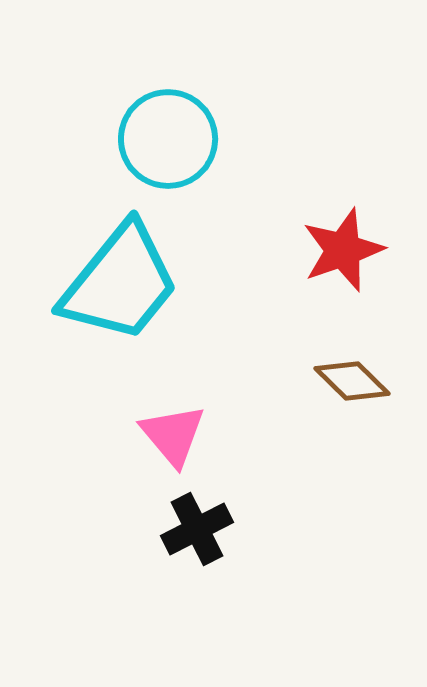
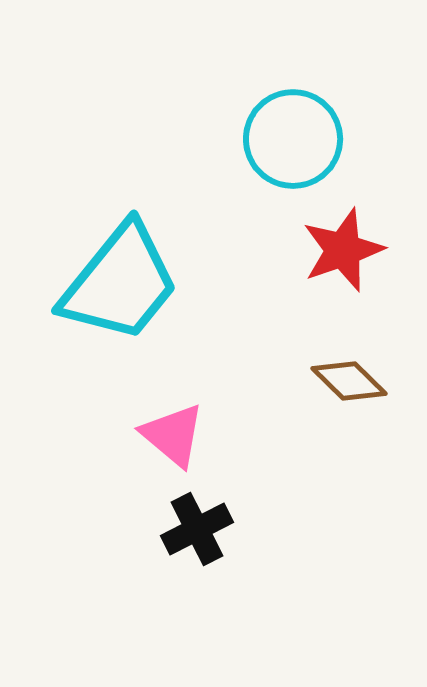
cyan circle: moved 125 px right
brown diamond: moved 3 px left
pink triangle: rotated 10 degrees counterclockwise
